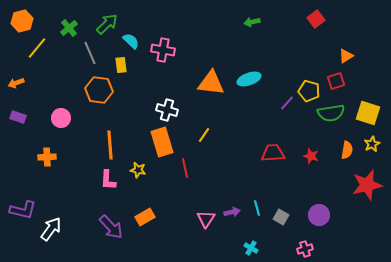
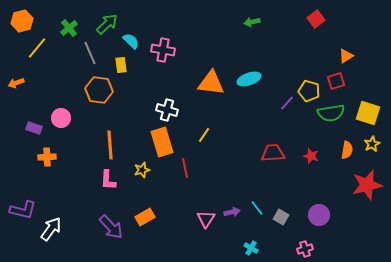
purple rectangle at (18, 117): moved 16 px right, 11 px down
yellow star at (138, 170): moved 4 px right; rotated 28 degrees counterclockwise
cyan line at (257, 208): rotated 21 degrees counterclockwise
